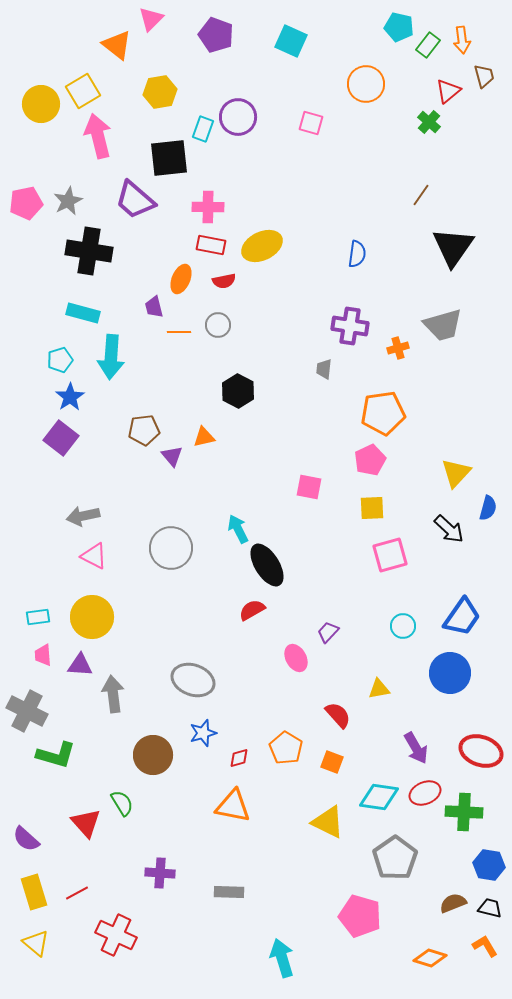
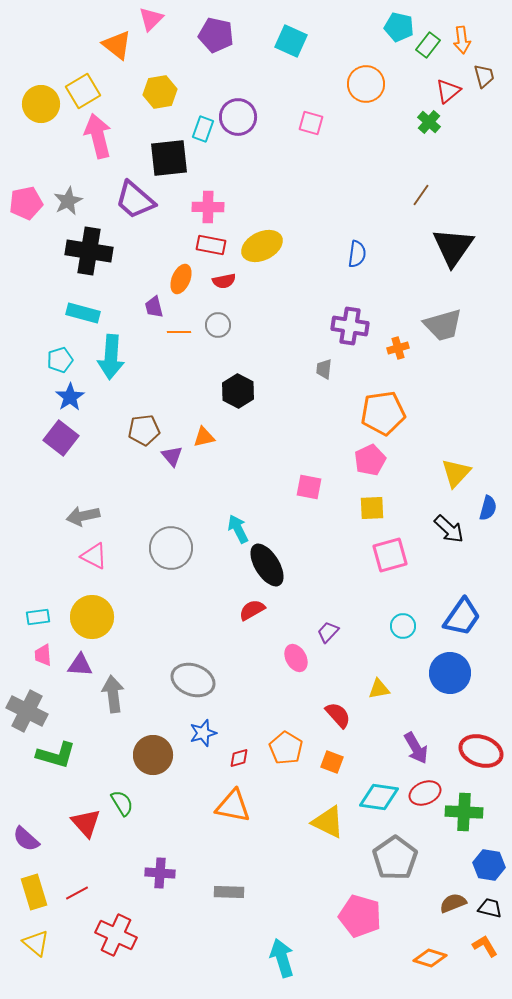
purple pentagon at (216, 35): rotated 8 degrees counterclockwise
